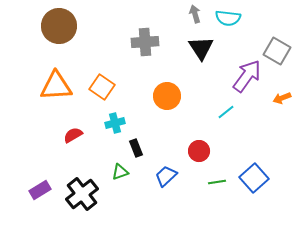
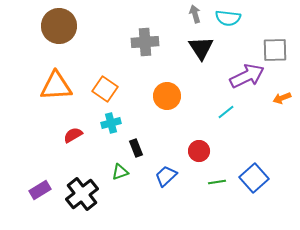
gray square: moved 2 px left, 1 px up; rotated 32 degrees counterclockwise
purple arrow: rotated 28 degrees clockwise
orange square: moved 3 px right, 2 px down
cyan cross: moved 4 px left
